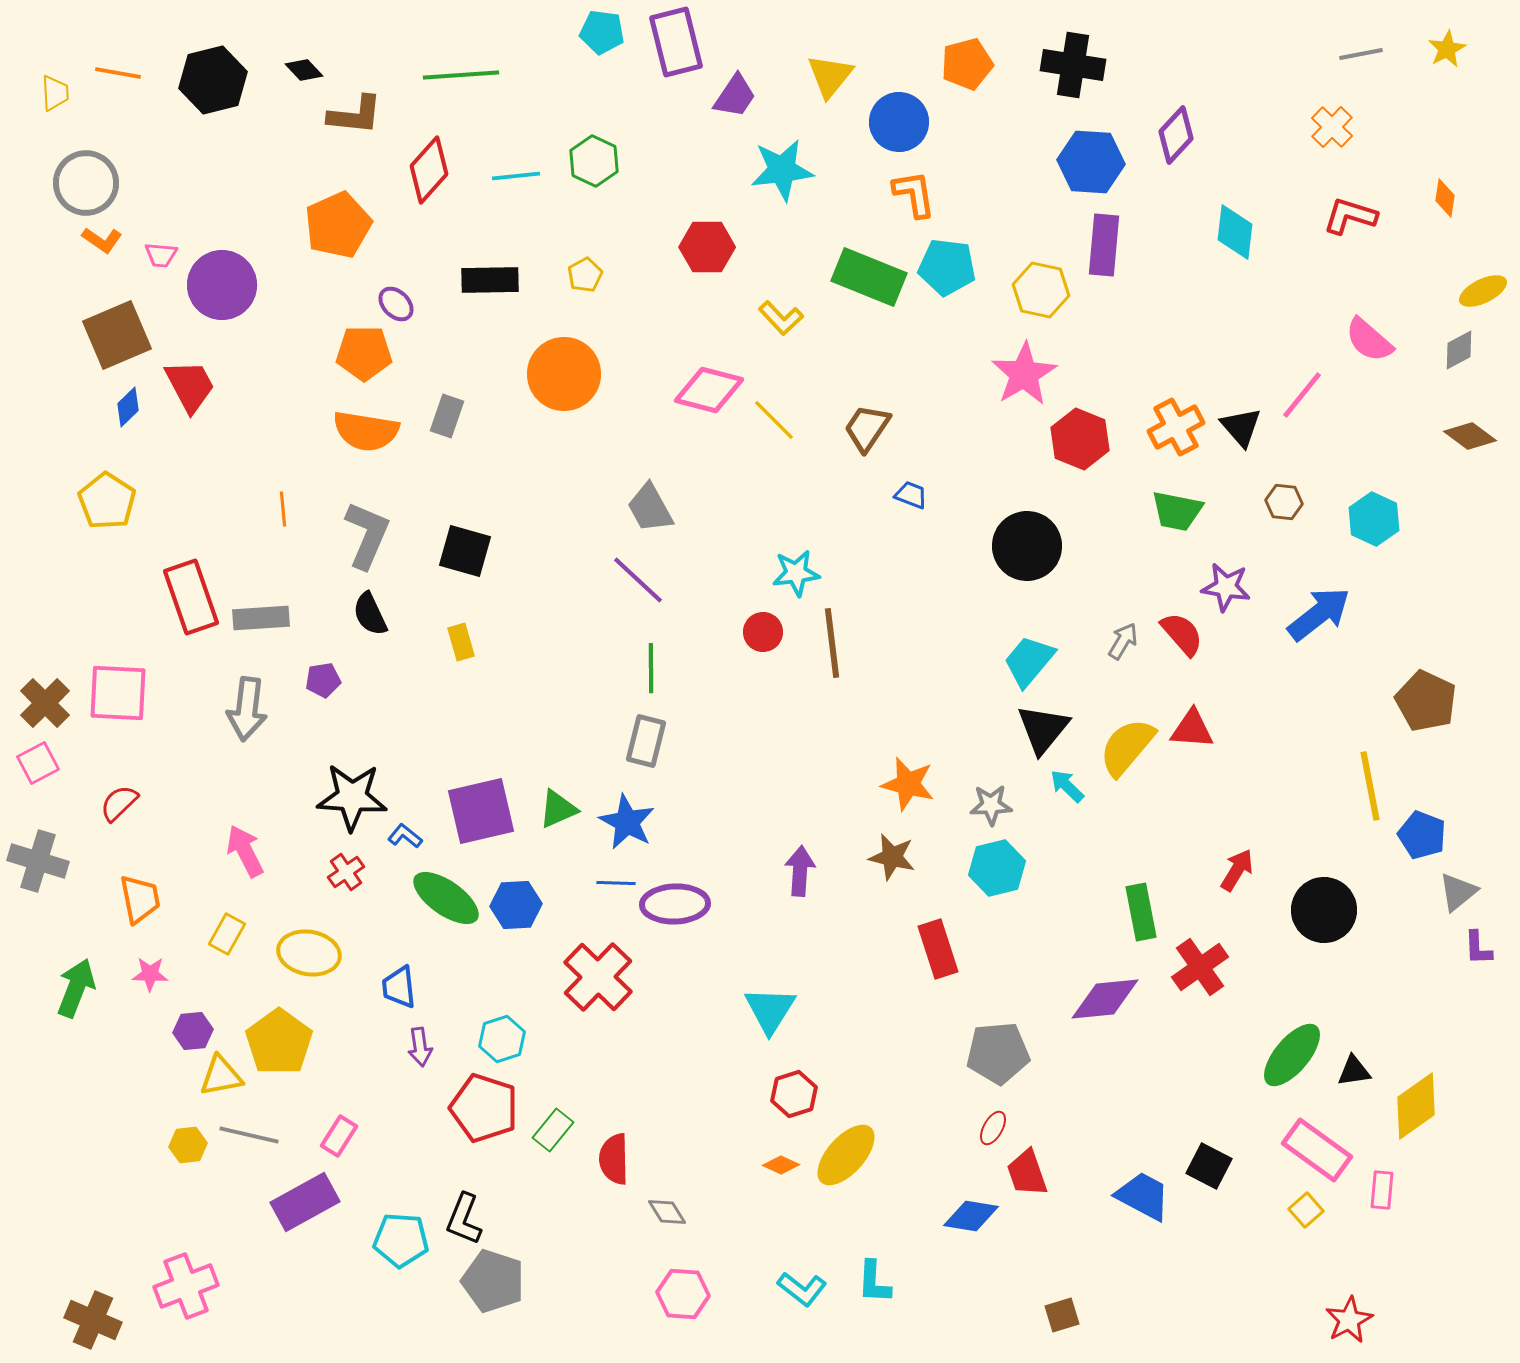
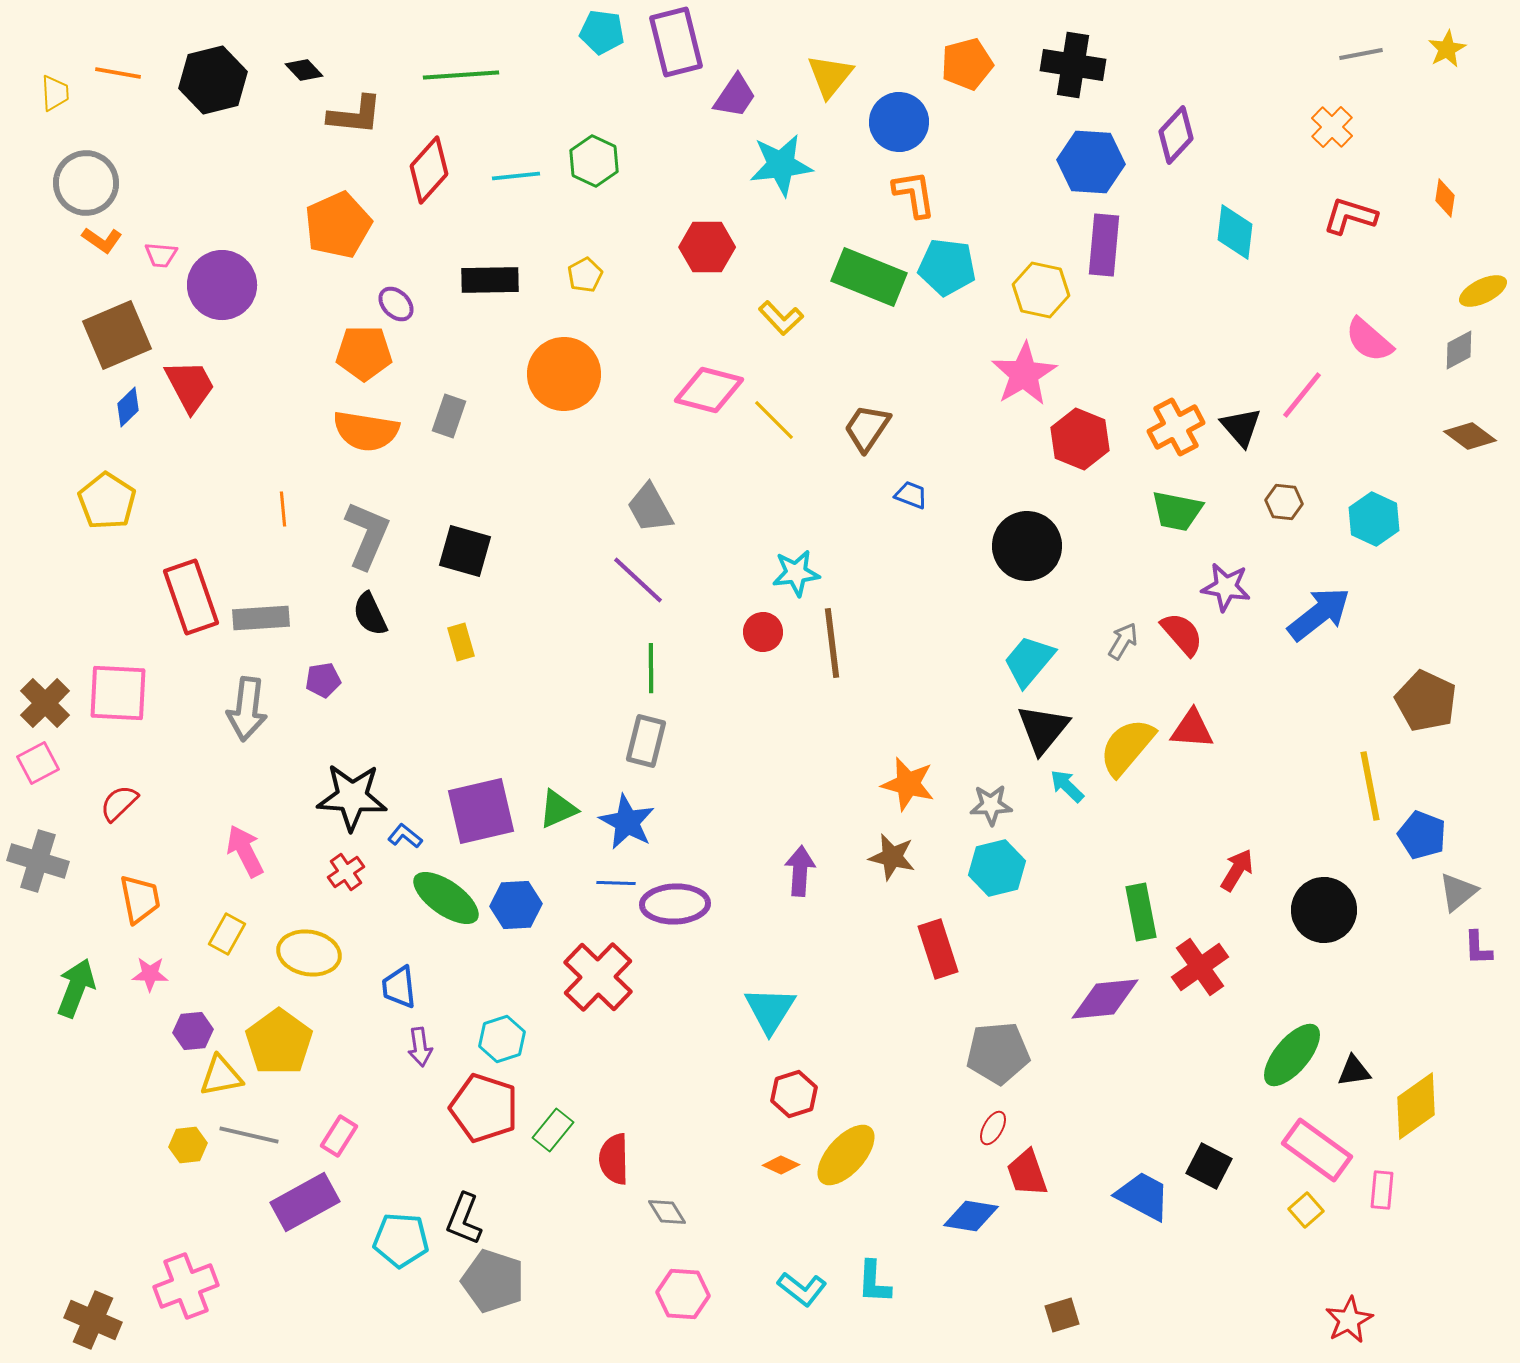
cyan star at (782, 170): moved 1 px left, 5 px up
gray rectangle at (447, 416): moved 2 px right
